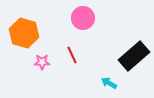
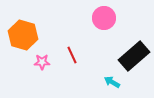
pink circle: moved 21 px right
orange hexagon: moved 1 px left, 2 px down
cyan arrow: moved 3 px right, 1 px up
